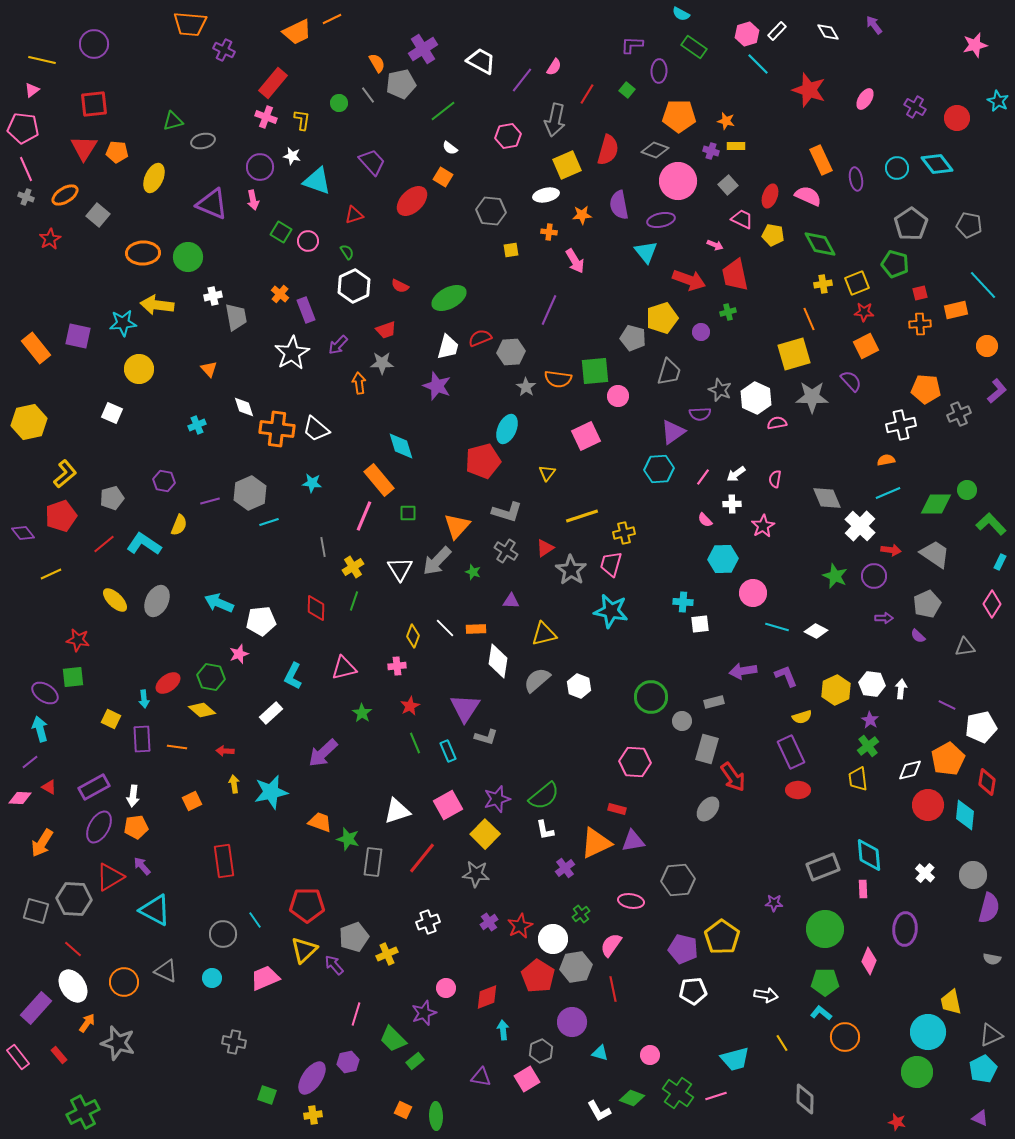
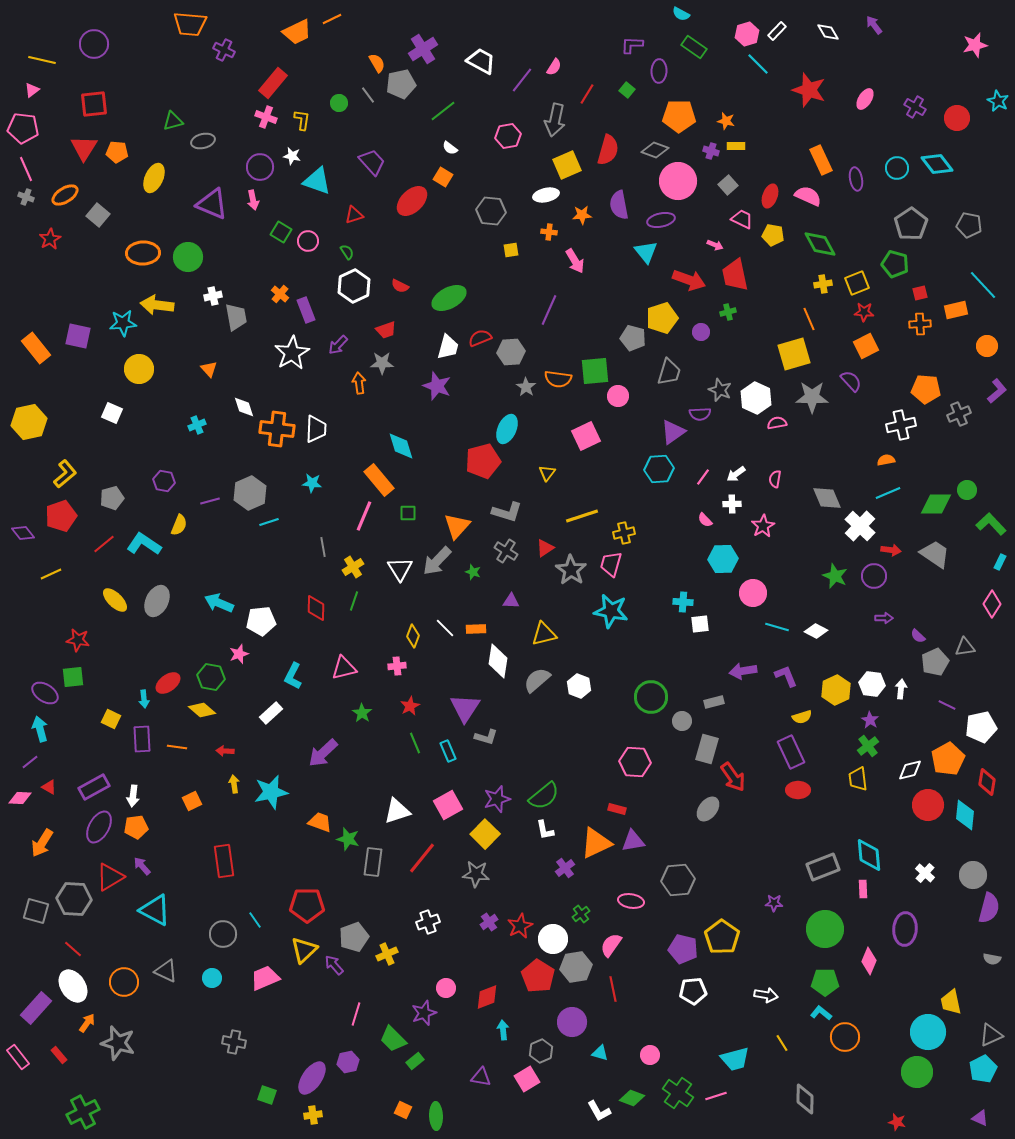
white trapezoid at (316, 429): rotated 128 degrees counterclockwise
gray pentagon at (927, 604): moved 8 px right, 58 px down
